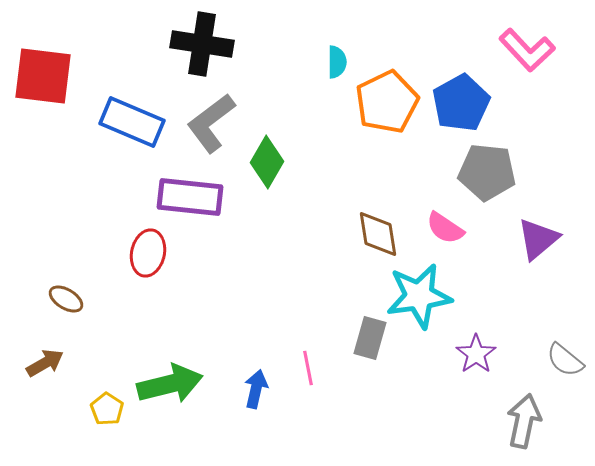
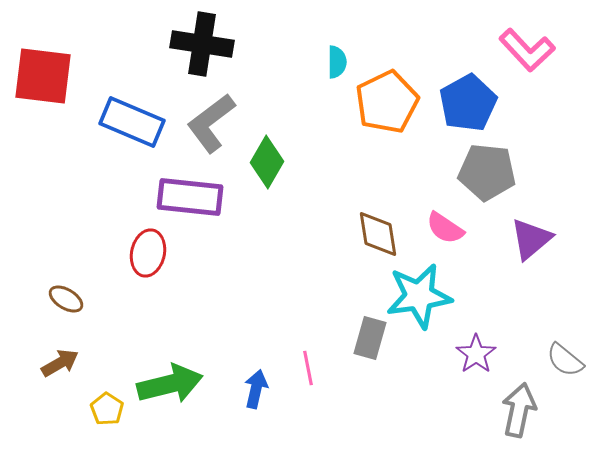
blue pentagon: moved 7 px right
purple triangle: moved 7 px left
brown arrow: moved 15 px right
gray arrow: moved 5 px left, 11 px up
